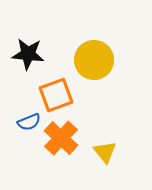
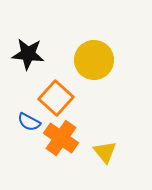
orange square: moved 3 px down; rotated 28 degrees counterclockwise
blue semicircle: rotated 50 degrees clockwise
orange cross: rotated 8 degrees counterclockwise
